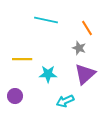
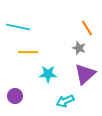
cyan line: moved 28 px left, 7 px down
yellow line: moved 6 px right, 7 px up
